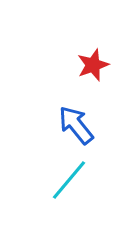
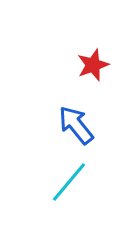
cyan line: moved 2 px down
